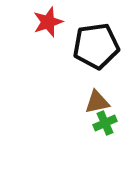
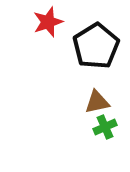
black pentagon: rotated 24 degrees counterclockwise
green cross: moved 4 px down
